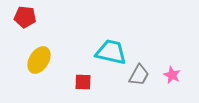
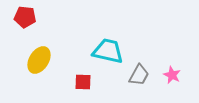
cyan trapezoid: moved 3 px left, 1 px up
